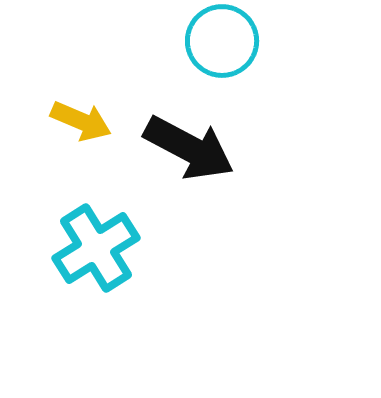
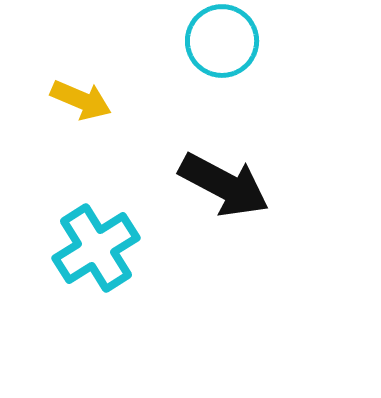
yellow arrow: moved 21 px up
black arrow: moved 35 px right, 37 px down
